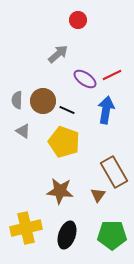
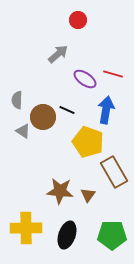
red line: moved 1 px right, 1 px up; rotated 42 degrees clockwise
brown circle: moved 16 px down
yellow pentagon: moved 24 px right
brown triangle: moved 10 px left
yellow cross: rotated 12 degrees clockwise
